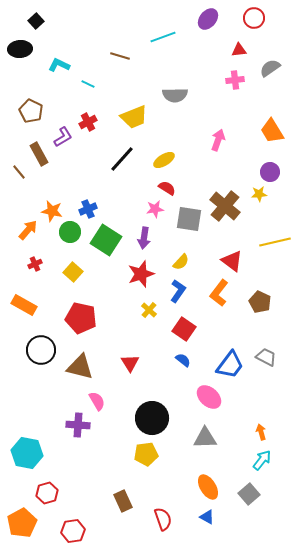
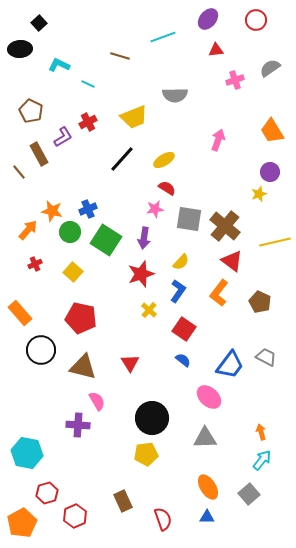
red circle at (254, 18): moved 2 px right, 2 px down
black square at (36, 21): moved 3 px right, 2 px down
red triangle at (239, 50): moved 23 px left
pink cross at (235, 80): rotated 12 degrees counterclockwise
yellow star at (259, 194): rotated 14 degrees counterclockwise
brown cross at (225, 206): moved 20 px down
orange rectangle at (24, 305): moved 4 px left, 8 px down; rotated 20 degrees clockwise
brown triangle at (80, 367): moved 3 px right
blue triangle at (207, 517): rotated 28 degrees counterclockwise
red hexagon at (73, 531): moved 2 px right, 15 px up; rotated 15 degrees counterclockwise
